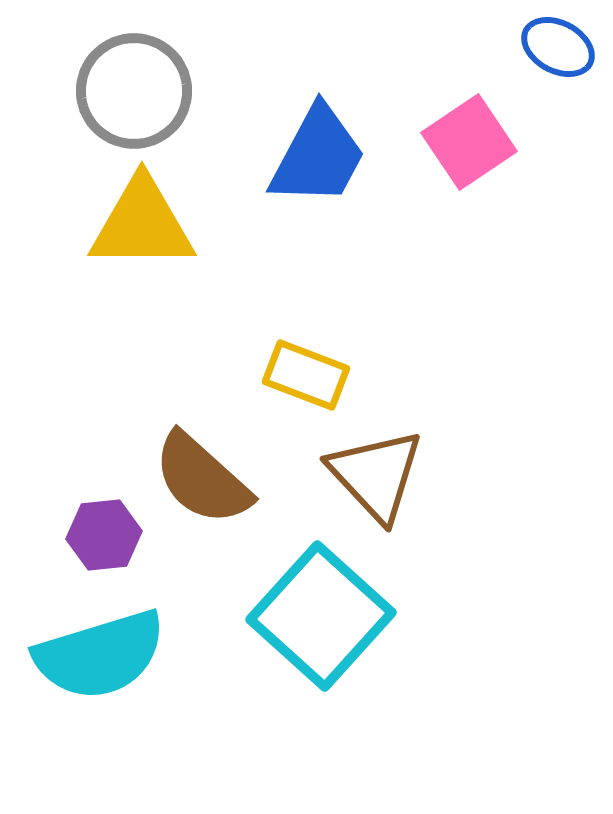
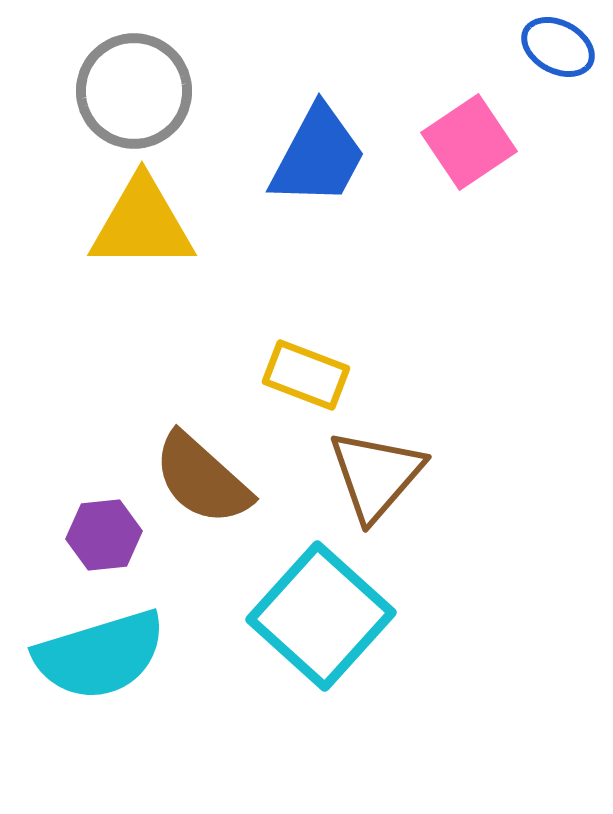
brown triangle: rotated 24 degrees clockwise
